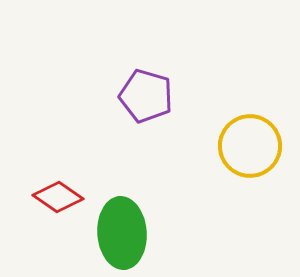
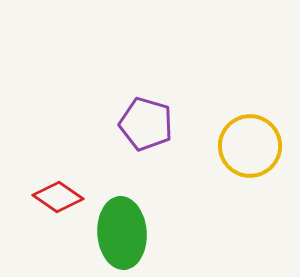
purple pentagon: moved 28 px down
